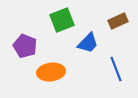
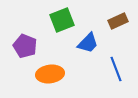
orange ellipse: moved 1 px left, 2 px down
